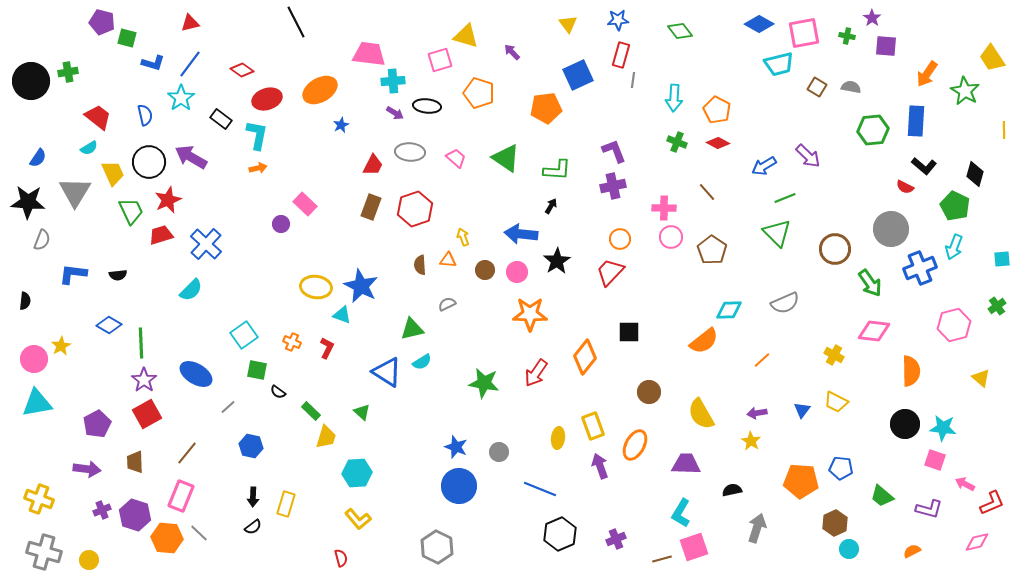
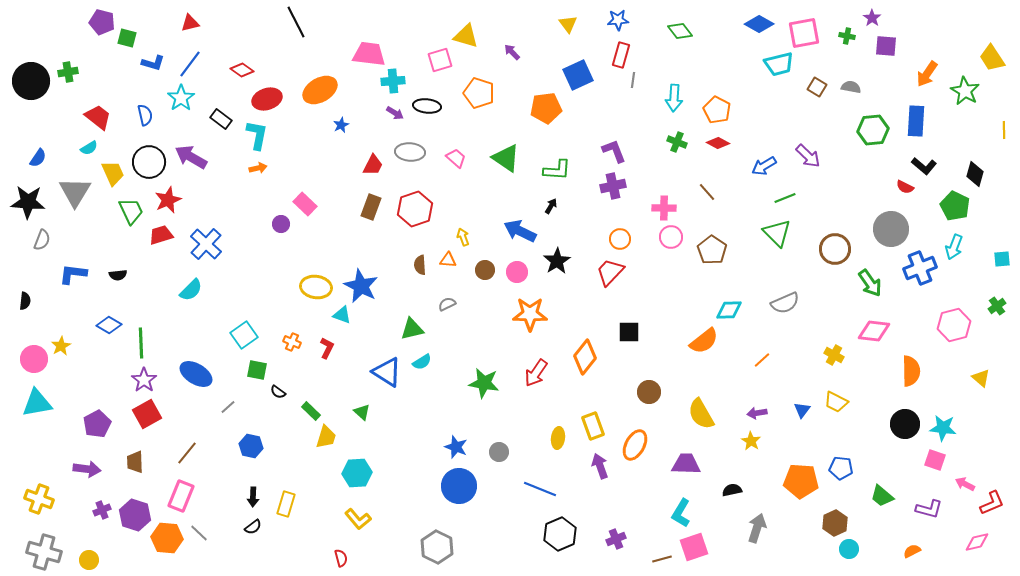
blue arrow at (521, 234): moved 1 px left, 3 px up; rotated 20 degrees clockwise
